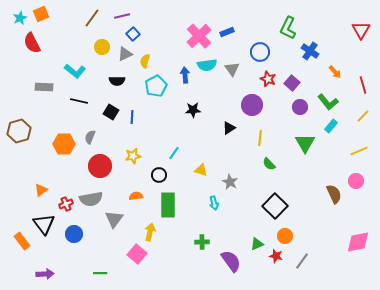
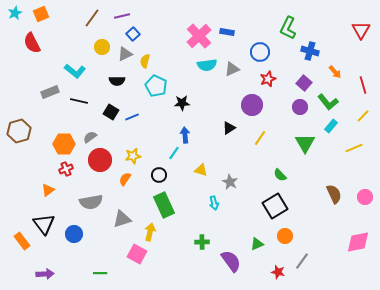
cyan star at (20, 18): moved 5 px left, 5 px up
blue rectangle at (227, 32): rotated 32 degrees clockwise
blue cross at (310, 51): rotated 18 degrees counterclockwise
gray triangle at (232, 69): rotated 42 degrees clockwise
blue arrow at (185, 75): moved 60 px down
red star at (268, 79): rotated 28 degrees clockwise
purple square at (292, 83): moved 12 px right
cyan pentagon at (156, 86): rotated 20 degrees counterclockwise
gray rectangle at (44, 87): moved 6 px right, 5 px down; rotated 24 degrees counterclockwise
black star at (193, 110): moved 11 px left, 7 px up
blue line at (132, 117): rotated 64 degrees clockwise
gray semicircle at (90, 137): rotated 32 degrees clockwise
yellow line at (260, 138): rotated 28 degrees clockwise
yellow line at (359, 151): moved 5 px left, 3 px up
green semicircle at (269, 164): moved 11 px right, 11 px down
red circle at (100, 166): moved 6 px up
pink circle at (356, 181): moved 9 px right, 16 px down
orange triangle at (41, 190): moved 7 px right
orange semicircle at (136, 196): moved 11 px left, 17 px up; rotated 48 degrees counterclockwise
gray semicircle at (91, 199): moved 3 px down
red cross at (66, 204): moved 35 px up
green rectangle at (168, 205): moved 4 px left; rotated 25 degrees counterclockwise
black square at (275, 206): rotated 15 degrees clockwise
gray triangle at (114, 219): moved 8 px right; rotated 36 degrees clockwise
pink square at (137, 254): rotated 12 degrees counterclockwise
red star at (276, 256): moved 2 px right, 16 px down
